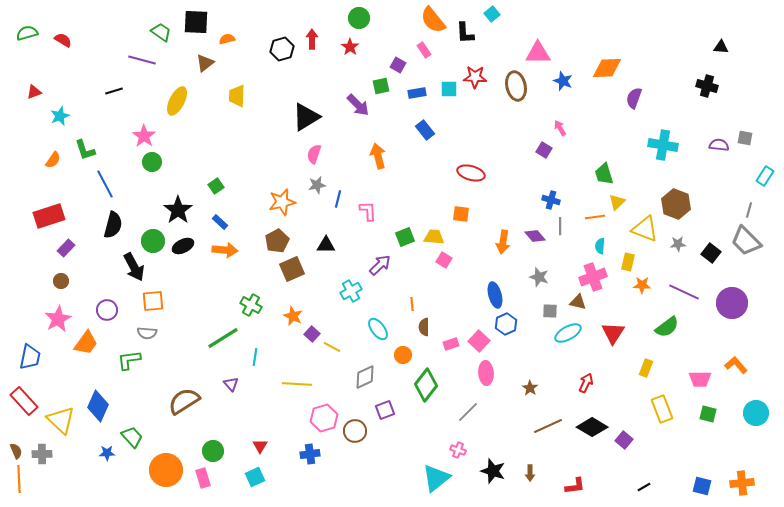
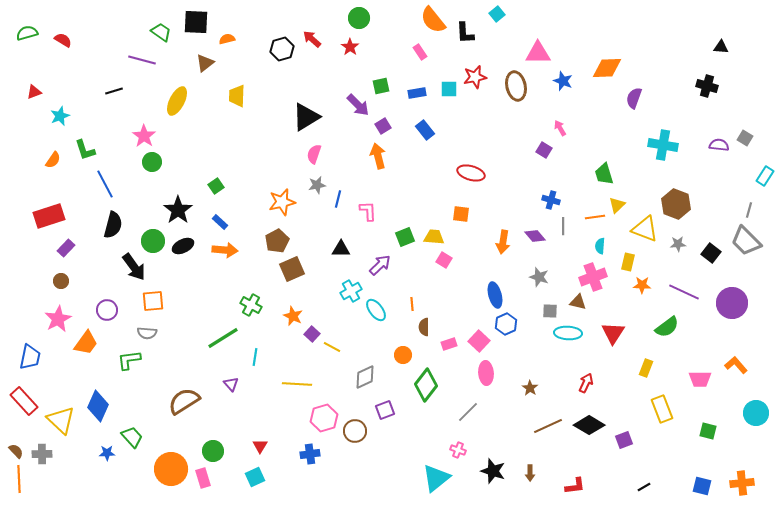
cyan square at (492, 14): moved 5 px right
red arrow at (312, 39): rotated 48 degrees counterclockwise
pink rectangle at (424, 50): moved 4 px left, 2 px down
purple square at (398, 65): moved 15 px left, 61 px down; rotated 28 degrees clockwise
red star at (475, 77): rotated 15 degrees counterclockwise
gray square at (745, 138): rotated 21 degrees clockwise
yellow triangle at (617, 202): moved 3 px down
gray line at (560, 226): moved 3 px right
black triangle at (326, 245): moved 15 px right, 4 px down
black arrow at (134, 267): rotated 8 degrees counterclockwise
cyan ellipse at (378, 329): moved 2 px left, 19 px up
cyan ellipse at (568, 333): rotated 32 degrees clockwise
pink rectangle at (451, 344): moved 2 px left
green square at (708, 414): moved 17 px down
black diamond at (592, 427): moved 3 px left, 2 px up
purple square at (624, 440): rotated 30 degrees clockwise
brown semicircle at (16, 451): rotated 21 degrees counterclockwise
orange circle at (166, 470): moved 5 px right, 1 px up
